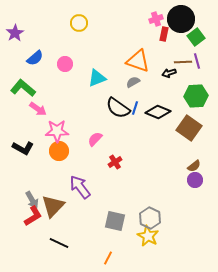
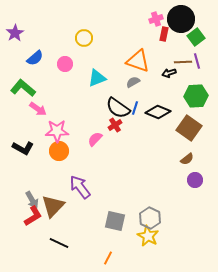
yellow circle: moved 5 px right, 15 px down
red cross: moved 37 px up
brown semicircle: moved 7 px left, 7 px up
